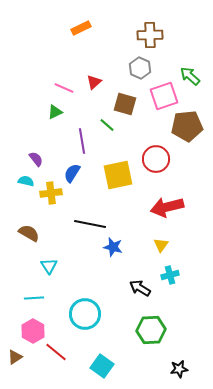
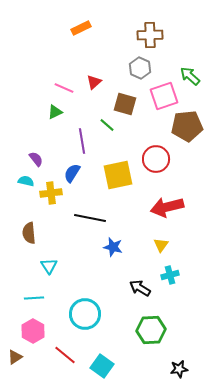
black line: moved 6 px up
brown semicircle: rotated 125 degrees counterclockwise
red line: moved 9 px right, 3 px down
